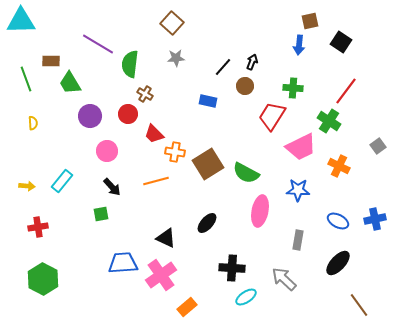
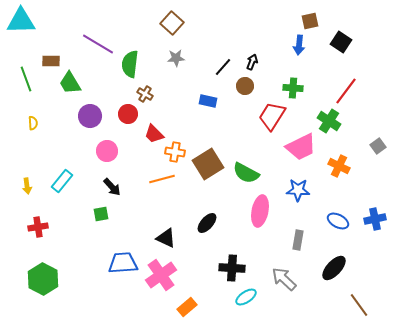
orange line at (156, 181): moved 6 px right, 2 px up
yellow arrow at (27, 186): rotated 77 degrees clockwise
black ellipse at (338, 263): moved 4 px left, 5 px down
